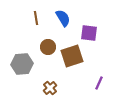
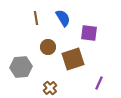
brown square: moved 1 px right, 3 px down
gray hexagon: moved 1 px left, 3 px down
